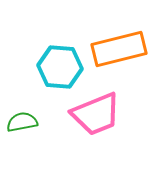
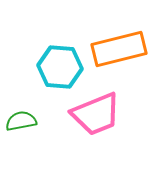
green semicircle: moved 1 px left, 1 px up
